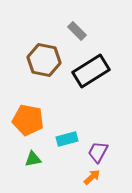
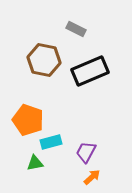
gray rectangle: moved 1 px left, 2 px up; rotated 18 degrees counterclockwise
black rectangle: moved 1 px left; rotated 9 degrees clockwise
orange pentagon: rotated 8 degrees clockwise
cyan rectangle: moved 16 px left, 3 px down
purple trapezoid: moved 12 px left
green triangle: moved 2 px right, 4 px down
